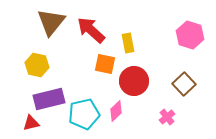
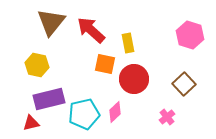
red circle: moved 2 px up
pink diamond: moved 1 px left, 1 px down
